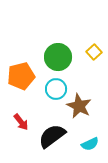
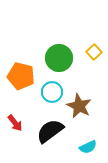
green circle: moved 1 px right, 1 px down
orange pentagon: rotated 28 degrees clockwise
cyan circle: moved 4 px left, 3 px down
red arrow: moved 6 px left, 1 px down
black semicircle: moved 2 px left, 5 px up
cyan semicircle: moved 2 px left, 3 px down
